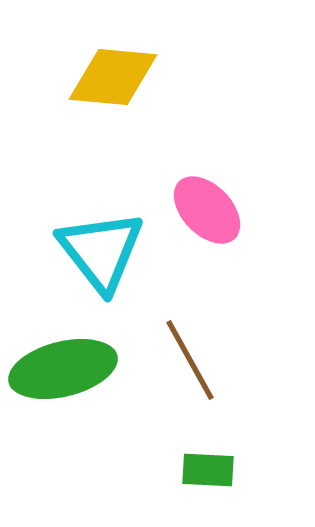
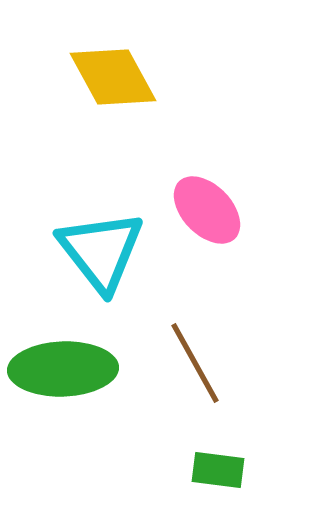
yellow diamond: rotated 56 degrees clockwise
brown line: moved 5 px right, 3 px down
green ellipse: rotated 12 degrees clockwise
green rectangle: moved 10 px right; rotated 4 degrees clockwise
